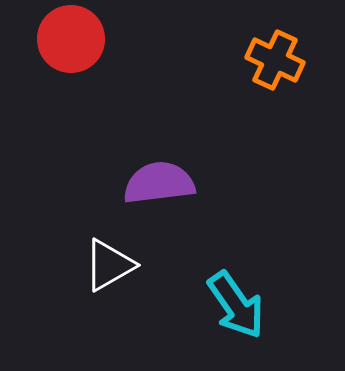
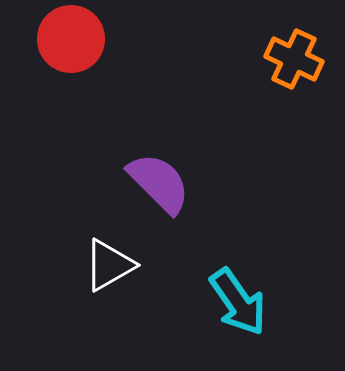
orange cross: moved 19 px right, 1 px up
purple semicircle: rotated 52 degrees clockwise
cyan arrow: moved 2 px right, 3 px up
